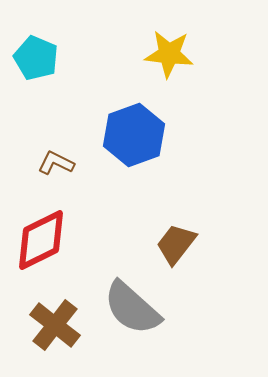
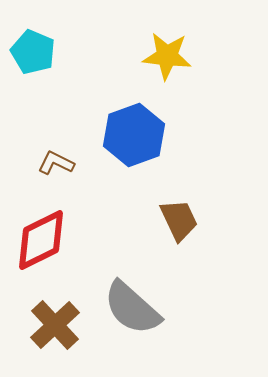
yellow star: moved 2 px left, 2 px down
cyan pentagon: moved 3 px left, 6 px up
brown trapezoid: moved 3 px right, 24 px up; rotated 117 degrees clockwise
brown cross: rotated 9 degrees clockwise
